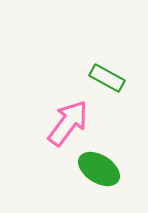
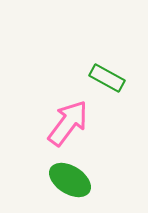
green ellipse: moved 29 px left, 11 px down
